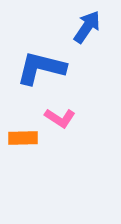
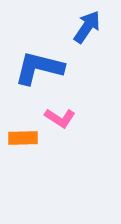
blue L-shape: moved 2 px left
